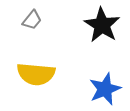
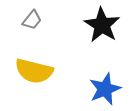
yellow semicircle: moved 2 px left, 3 px up; rotated 9 degrees clockwise
